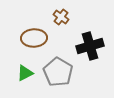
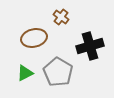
brown ellipse: rotated 10 degrees counterclockwise
